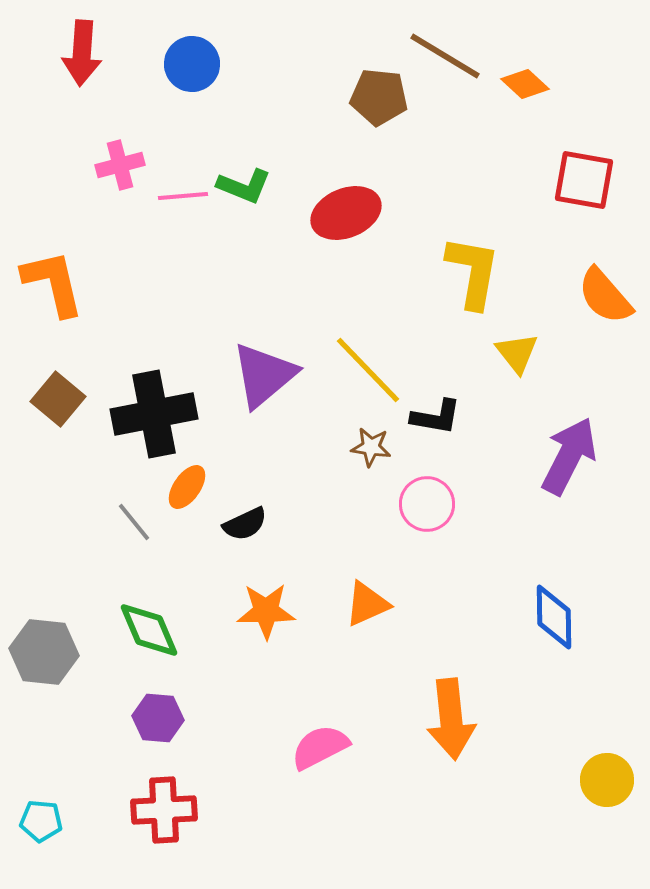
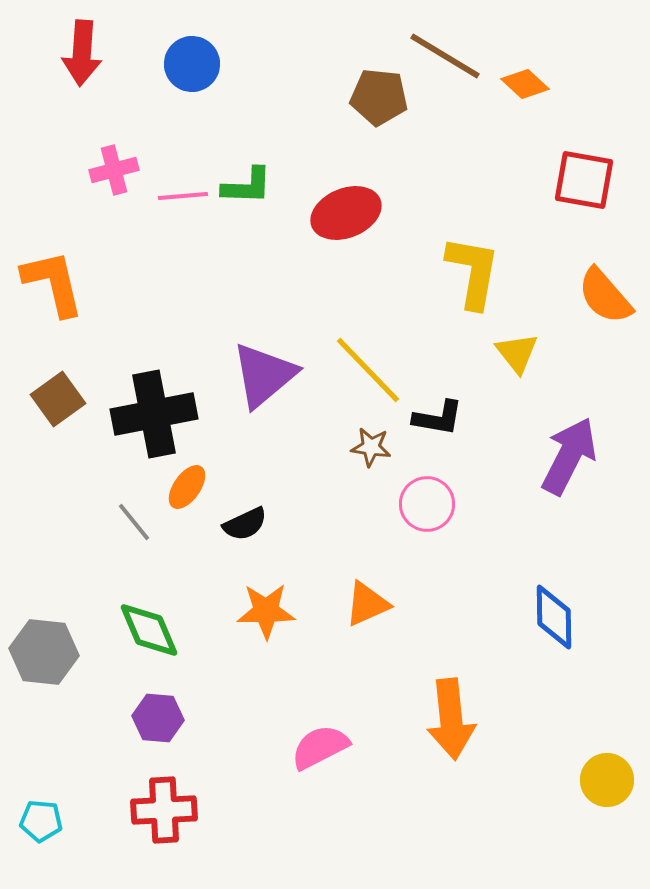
pink cross: moved 6 px left, 5 px down
green L-shape: moved 3 px right; rotated 20 degrees counterclockwise
brown square: rotated 14 degrees clockwise
black L-shape: moved 2 px right, 1 px down
